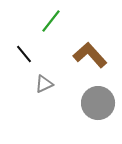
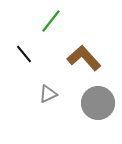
brown L-shape: moved 6 px left, 3 px down
gray triangle: moved 4 px right, 10 px down
